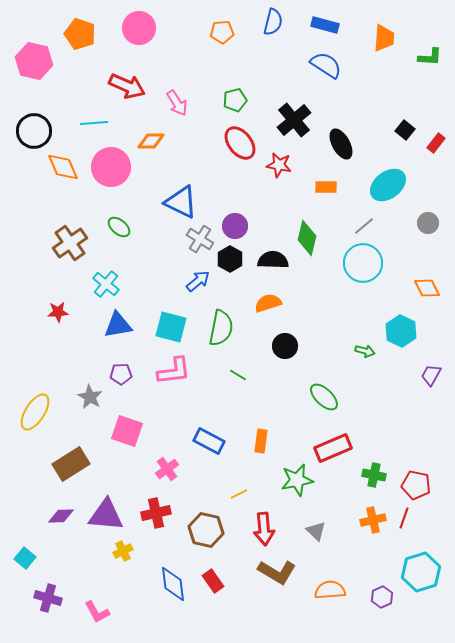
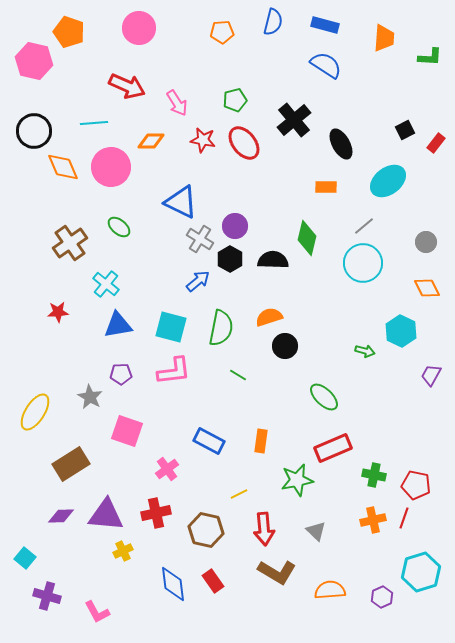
orange pentagon at (80, 34): moved 11 px left, 2 px up
black square at (405, 130): rotated 24 degrees clockwise
red ellipse at (240, 143): moved 4 px right
red star at (279, 165): moved 76 px left, 25 px up
cyan ellipse at (388, 185): moved 4 px up
gray circle at (428, 223): moved 2 px left, 19 px down
orange semicircle at (268, 303): moved 1 px right, 14 px down
purple cross at (48, 598): moved 1 px left, 2 px up
